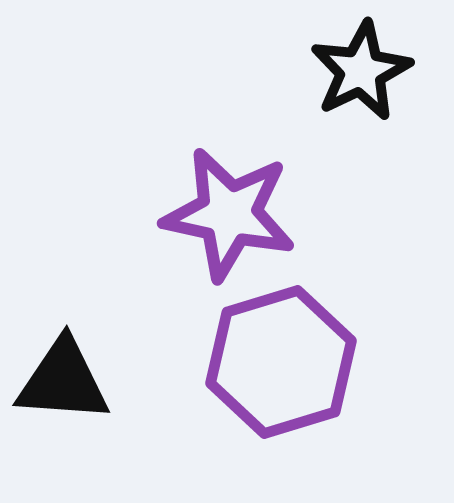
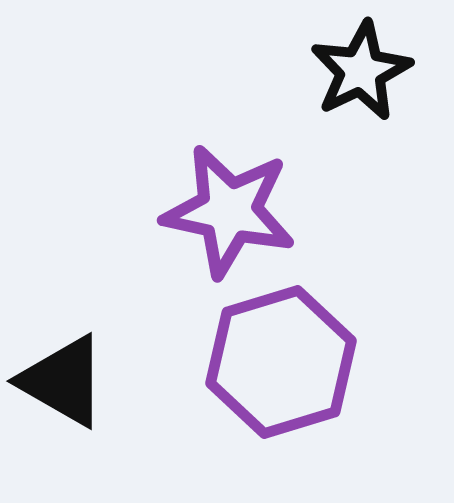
purple star: moved 3 px up
black triangle: rotated 26 degrees clockwise
